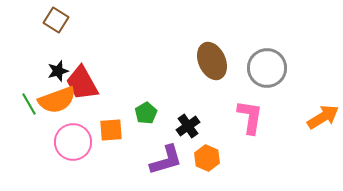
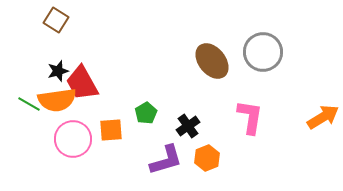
brown ellipse: rotated 15 degrees counterclockwise
gray circle: moved 4 px left, 16 px up
orange semicircle: rotated 12 degrees clockwise
green line: rotated 30 degrees counterclockwise
pink circle: moved 3 px up
orange hexagon: rotated 15 degrees clockwise
